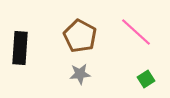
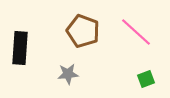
brown pentagon: moved 3 px right, 5 px up; rotated 8 degrees counterclockwise
gray star: moved 12 px left
green square: rotated 12 degrees clockwise
